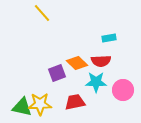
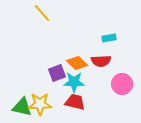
cyan star: moved 22 px left
pink circle: moved 1 px left, 6 px up
red trapezoid: rotated 25 degrees clockwise
